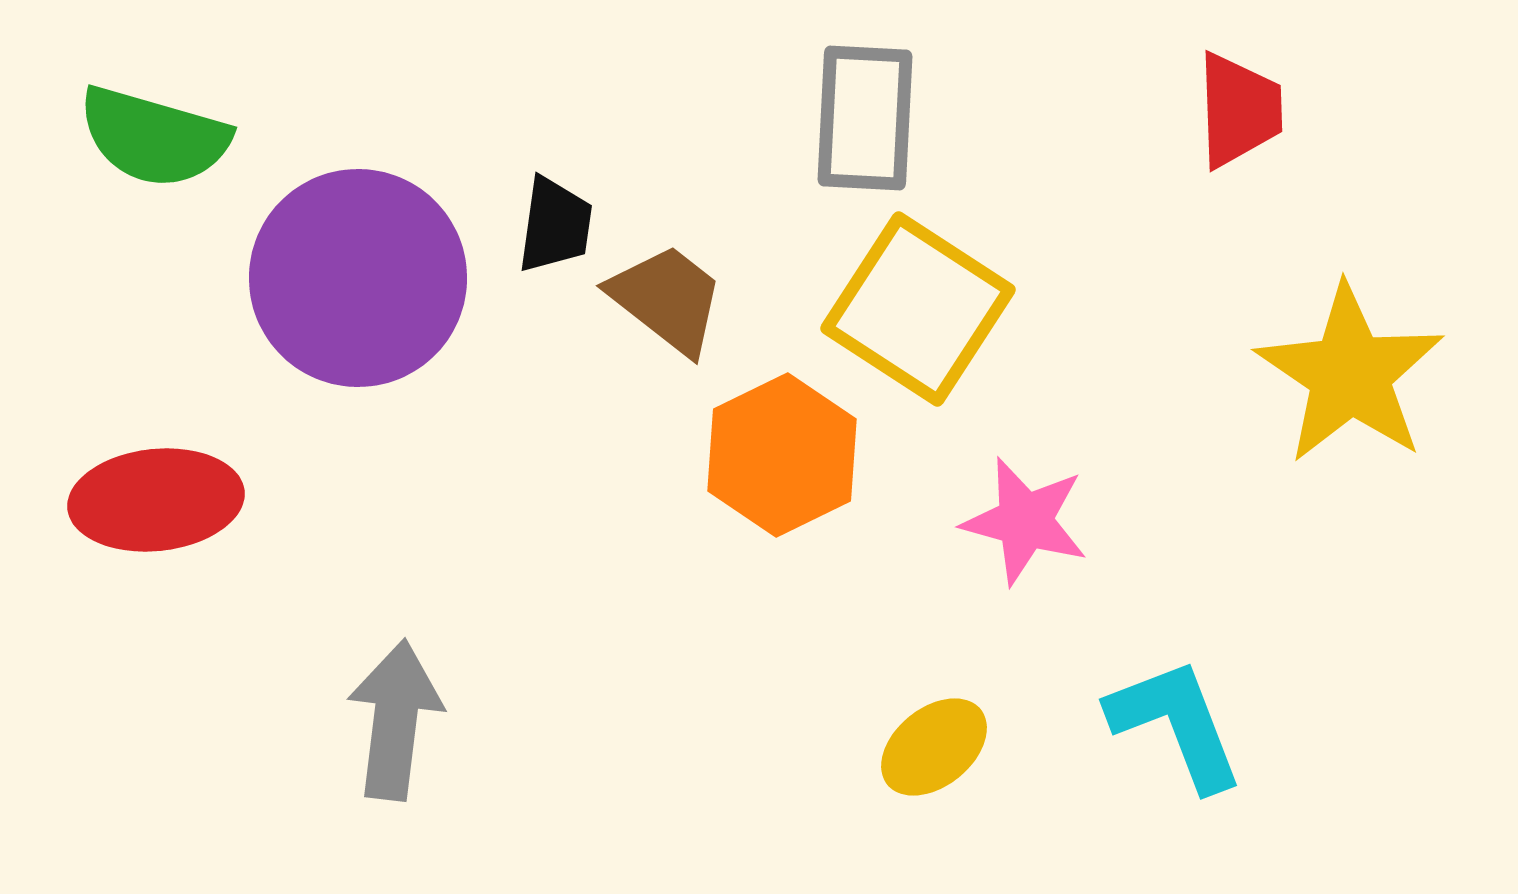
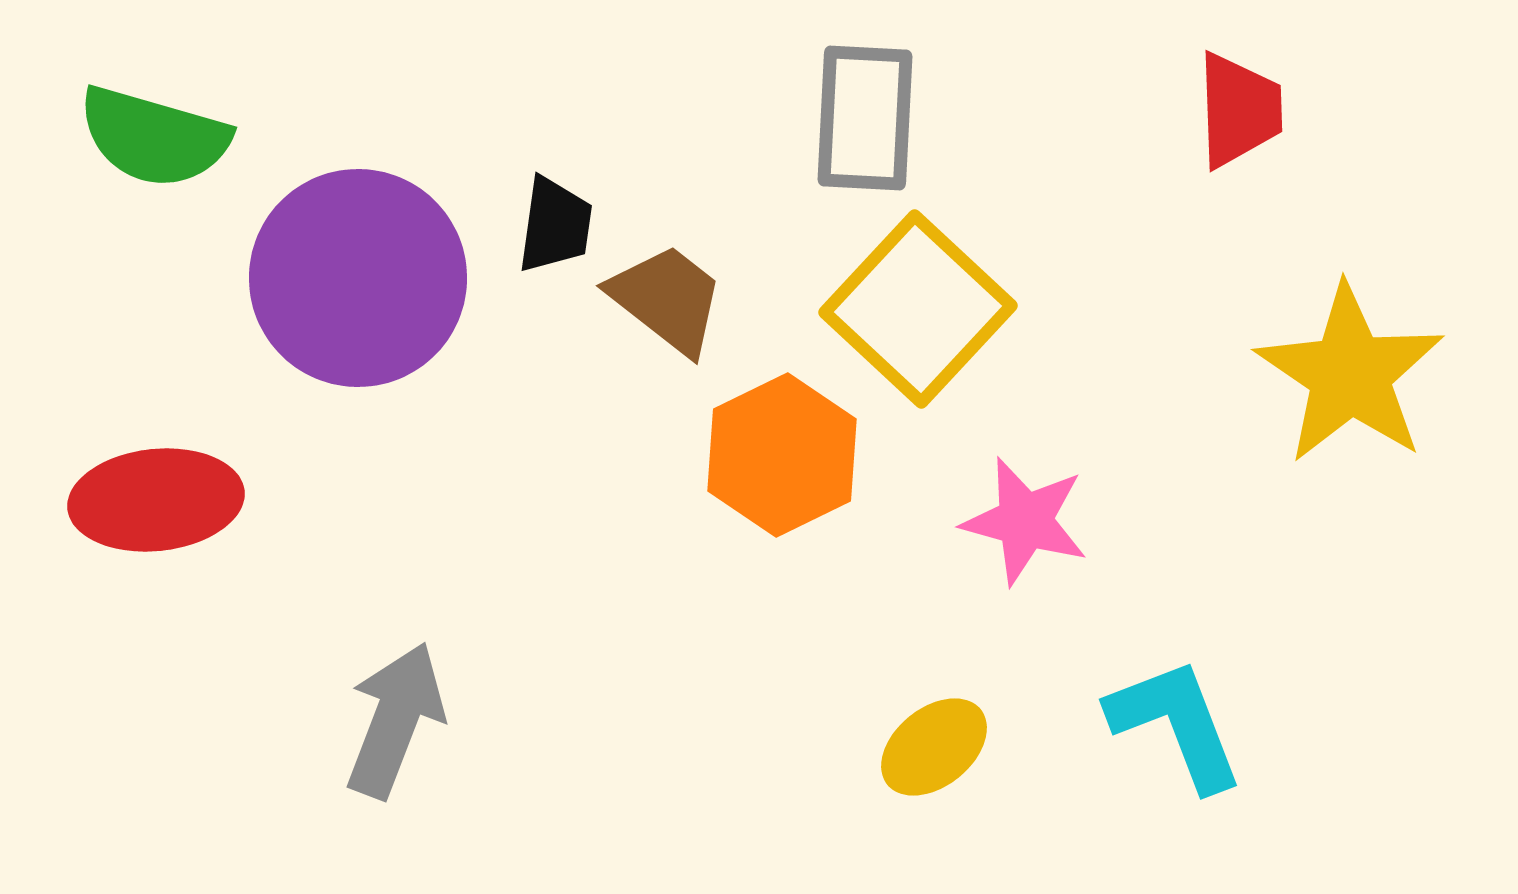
yellow square: rotated 10 degrees clockwise
gray arrow: rotated 14 degrees clockwise
